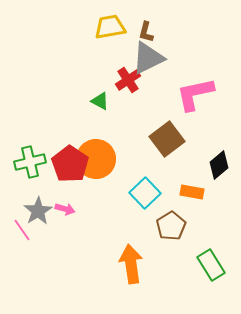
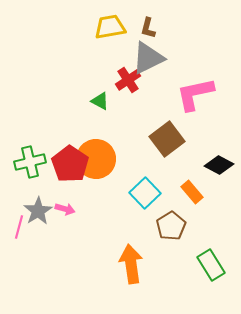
brown L-shape: moved 2 px right, 4 px up
black diamond: rotated 68 degrees clockwise
orange rectangle: rotated 40 degrees clockwise
pink line: moved 3 px left, 3 px up; rotated 50 degrees clockwise
